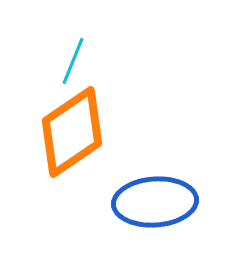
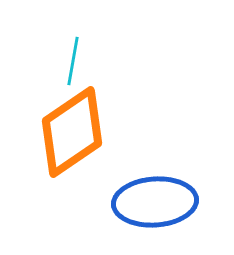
cyan line: rotated 12 degrees counterclockwise
